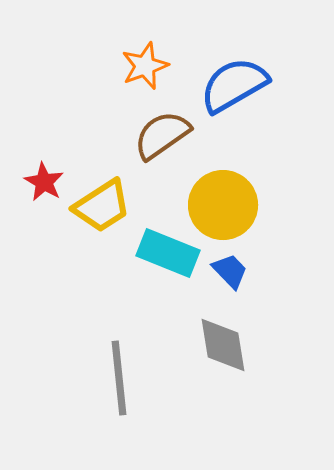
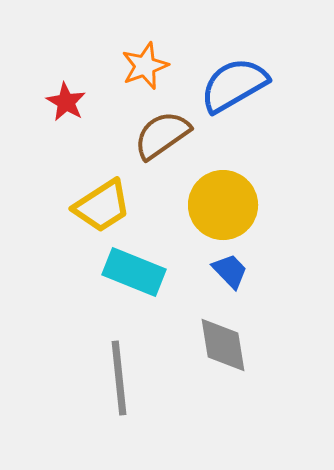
red star: moved 22 px right, 80 px up
cyan rectangle: moved 34 px left, 19 px down
